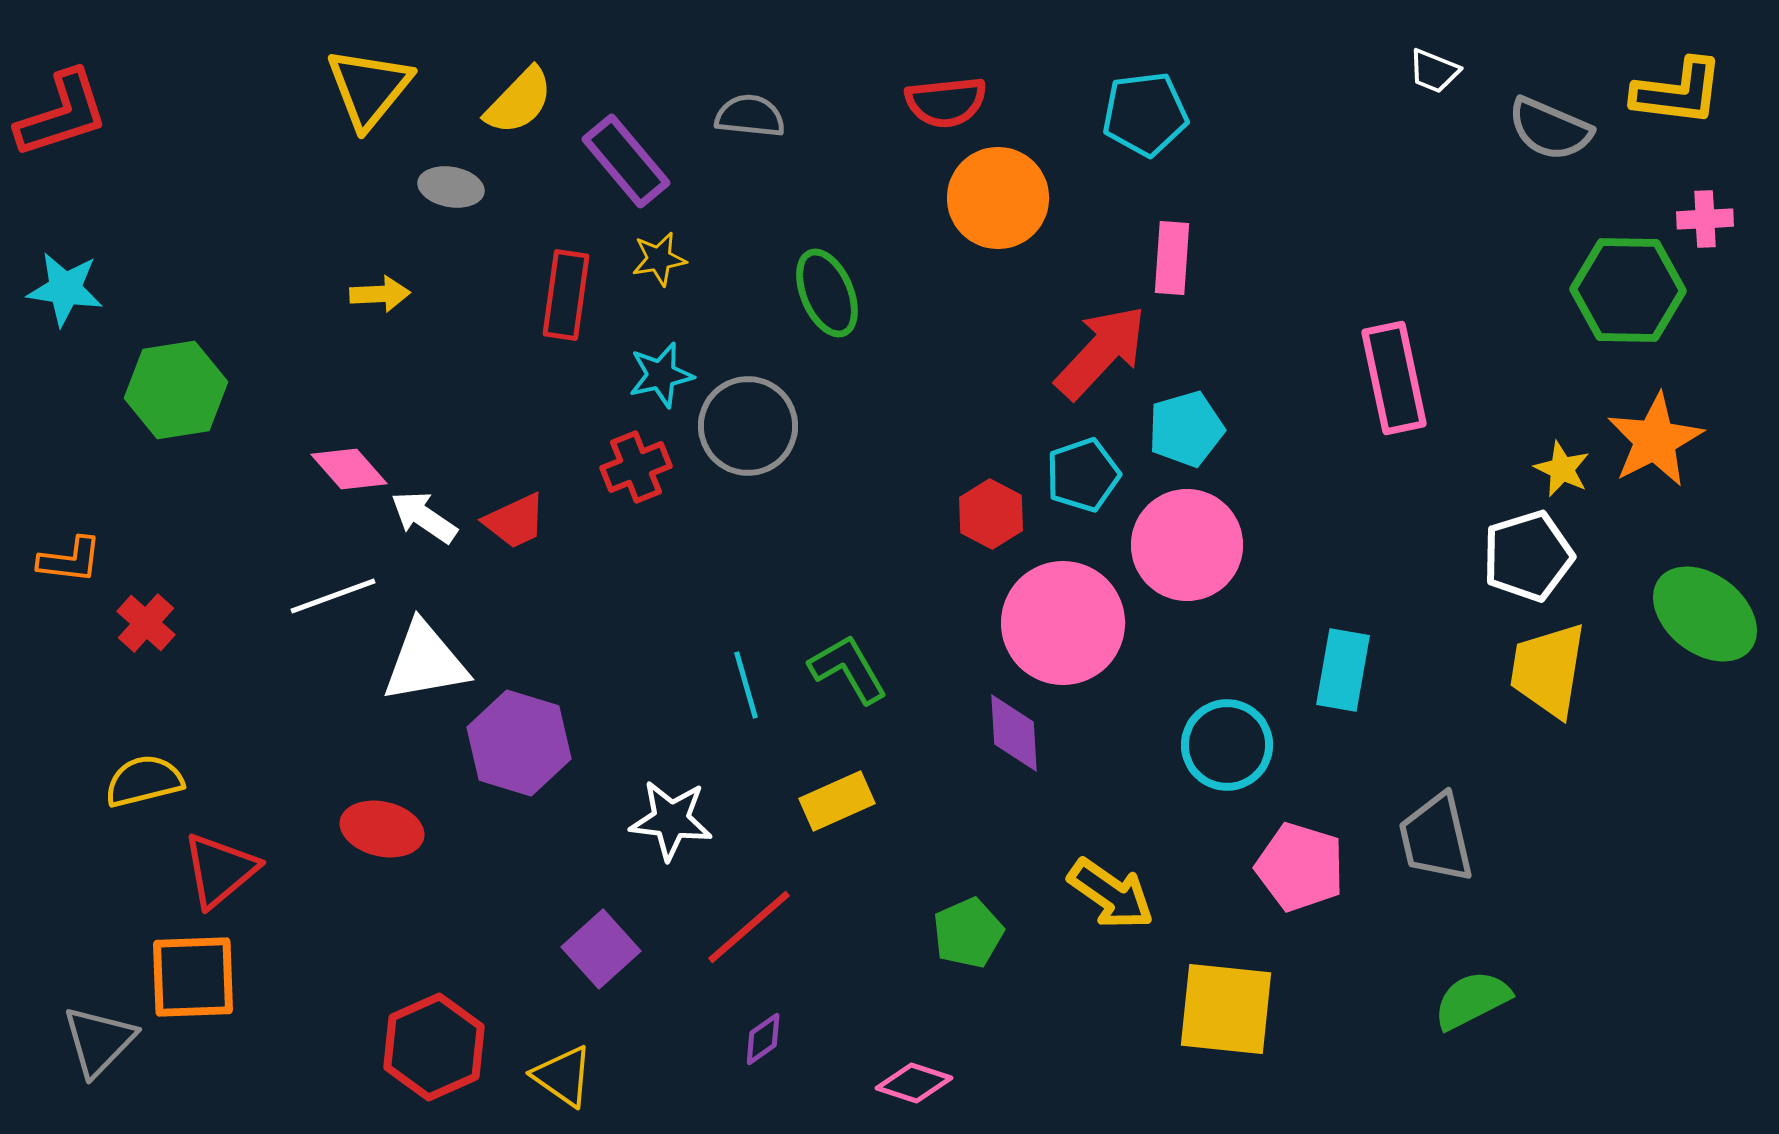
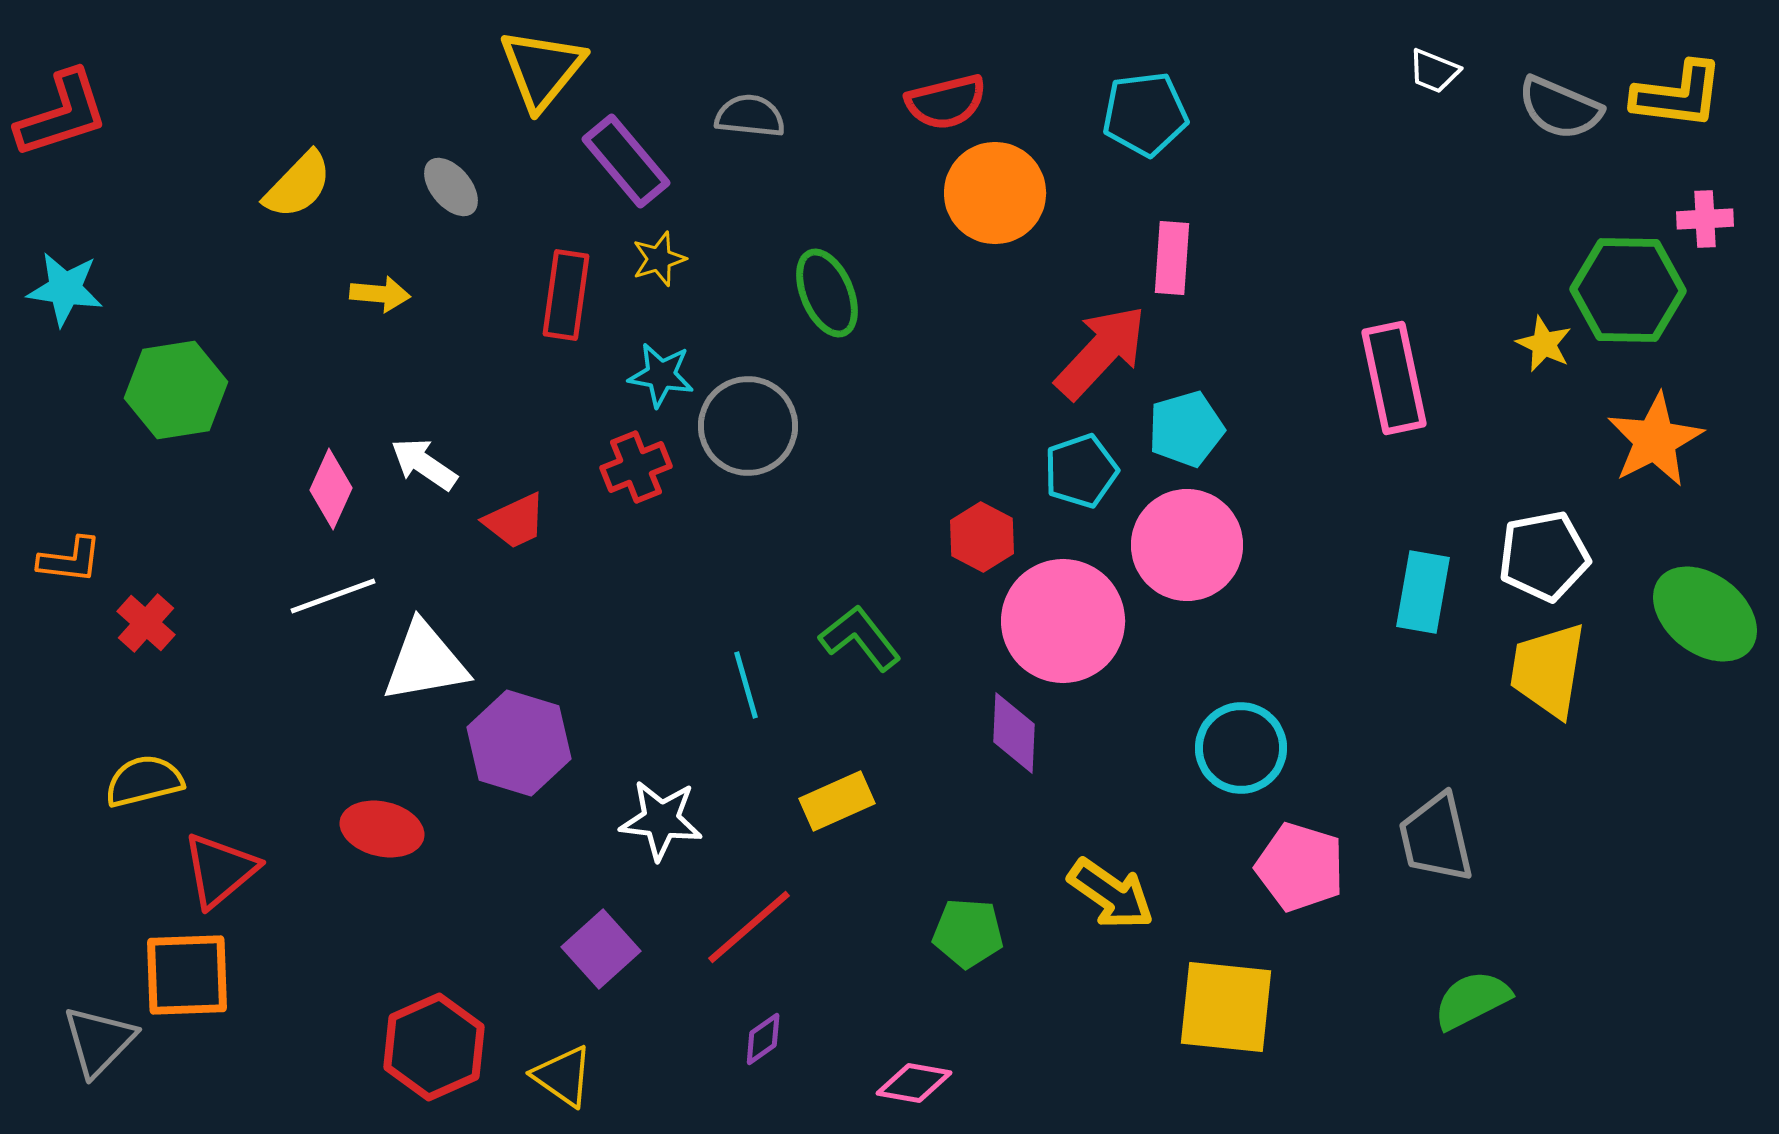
yellow triangle at (369, 88): moved 173 px right, 19 px up
yellow L-shape at (1678, 92): moved 3 px down
yellow semicircle at (519, 101): moved 221 px left, 84 px down
red semicircle at (946, 102): rotated 8 degrees counterclockwise
gray semicircle at (1550, 129): moved 10 px right, 21 px up
gray ellipse at (451, 187): rotated 40 degrees clockwise
orange circle at (998, 198): moved 3 px left, 5 px up
yellow star at (659, 259): rotated 8 degrees counterclockwise
yellow arrow at (380, 294): rotated 8 degrees clockwise
cyan star at (661, 375): rotated 22 degrees clockwise
pink diamond at (349, 469): moved 18 px left, 20 px down; rotated 66 degrees clockwise
yellow star at (1562, 469): moved 18 px left, 125 px up
cyan pentagon at (1083, 475): moved 2 px left, 4 px up
red hexagon at (991, 514): moved 9 px left, 23 px down
white arrow at (424, 517): moved 53 px up
white pentagon at (1528, 556): moved 16 px right; rotated 6 degrees clockwise
pink circle at (1063, 623): moved 2 px up
green L-shape at (848, 669): moved 12 px right, 31 px up; rotated 8 degrees counterclockwise
cyan rectangle at (1343, 670): moved 80 px right, 78 px up
purple diamond at (1014, 733): rotated 6 degrees clockwise
cyan circle at (1227, 745): moved 14 px right, 3 px down
white star at (671, 820): moved 10 px left
green pentagon at (968, 933): rotated 28 degrees clockwise
orange square at (193, 977): moved 6 px left, 2 px up
yellow square at (1226, 1009): moved 2 px up
pink diamond at (914, 1083): rotated 8 degrees counterclockwise
